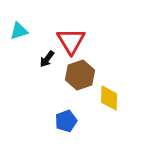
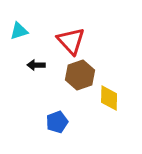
red triangle: rotated 12 degrees counterclockwise
black arrow: moved 11 px left, 6 px down; rotated 54 degrees clockwise
blue pentagon: moved 9 px left, 1 px down
